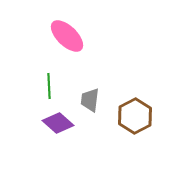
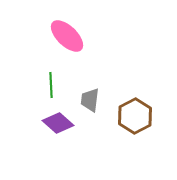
green line: moved 2 px right, 1 px up
